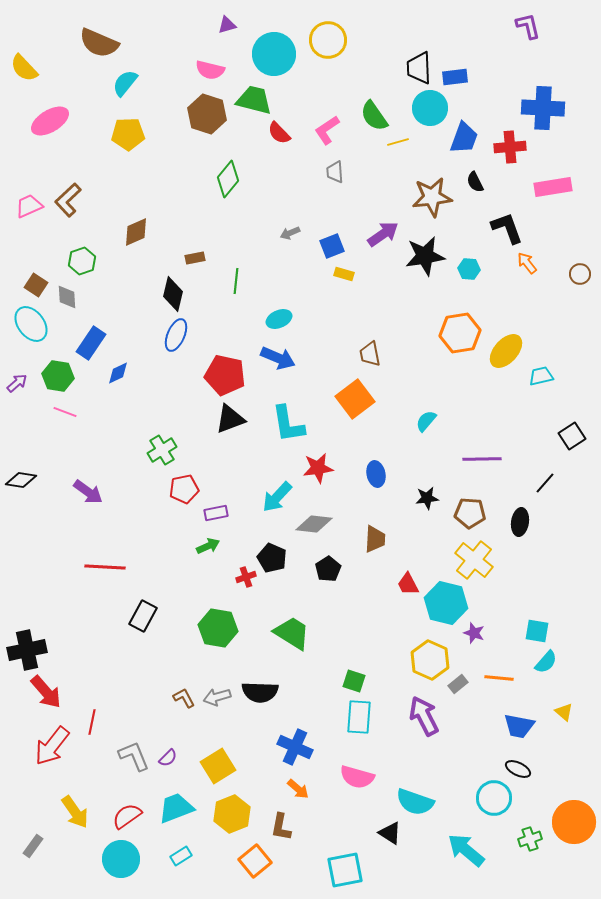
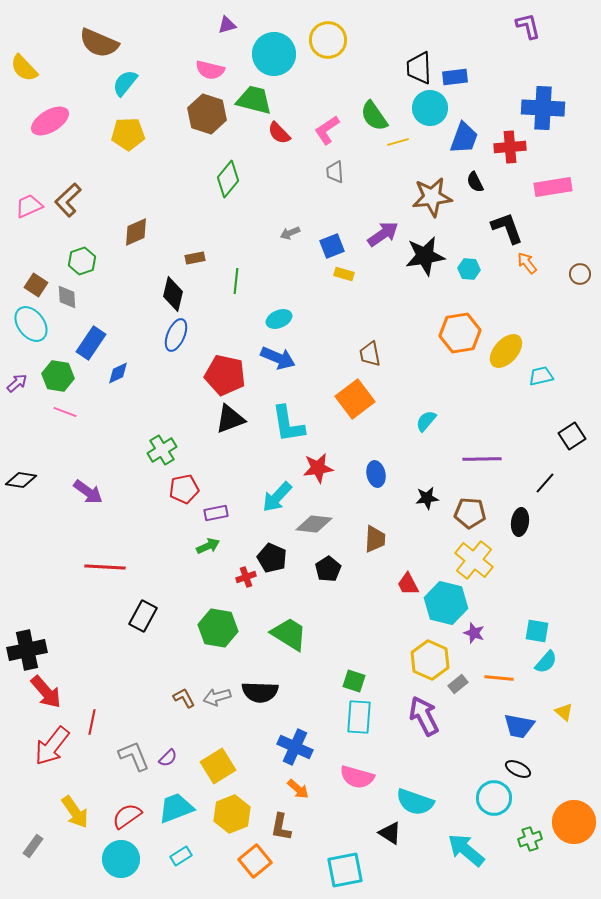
green trapezoid at (292, 633): moved 3 px left, 1 px down
